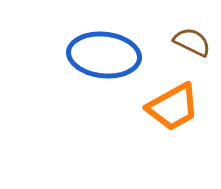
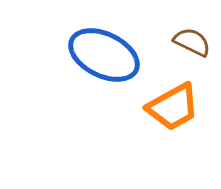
blue ellipse: rotated 20 degrees clockwise
